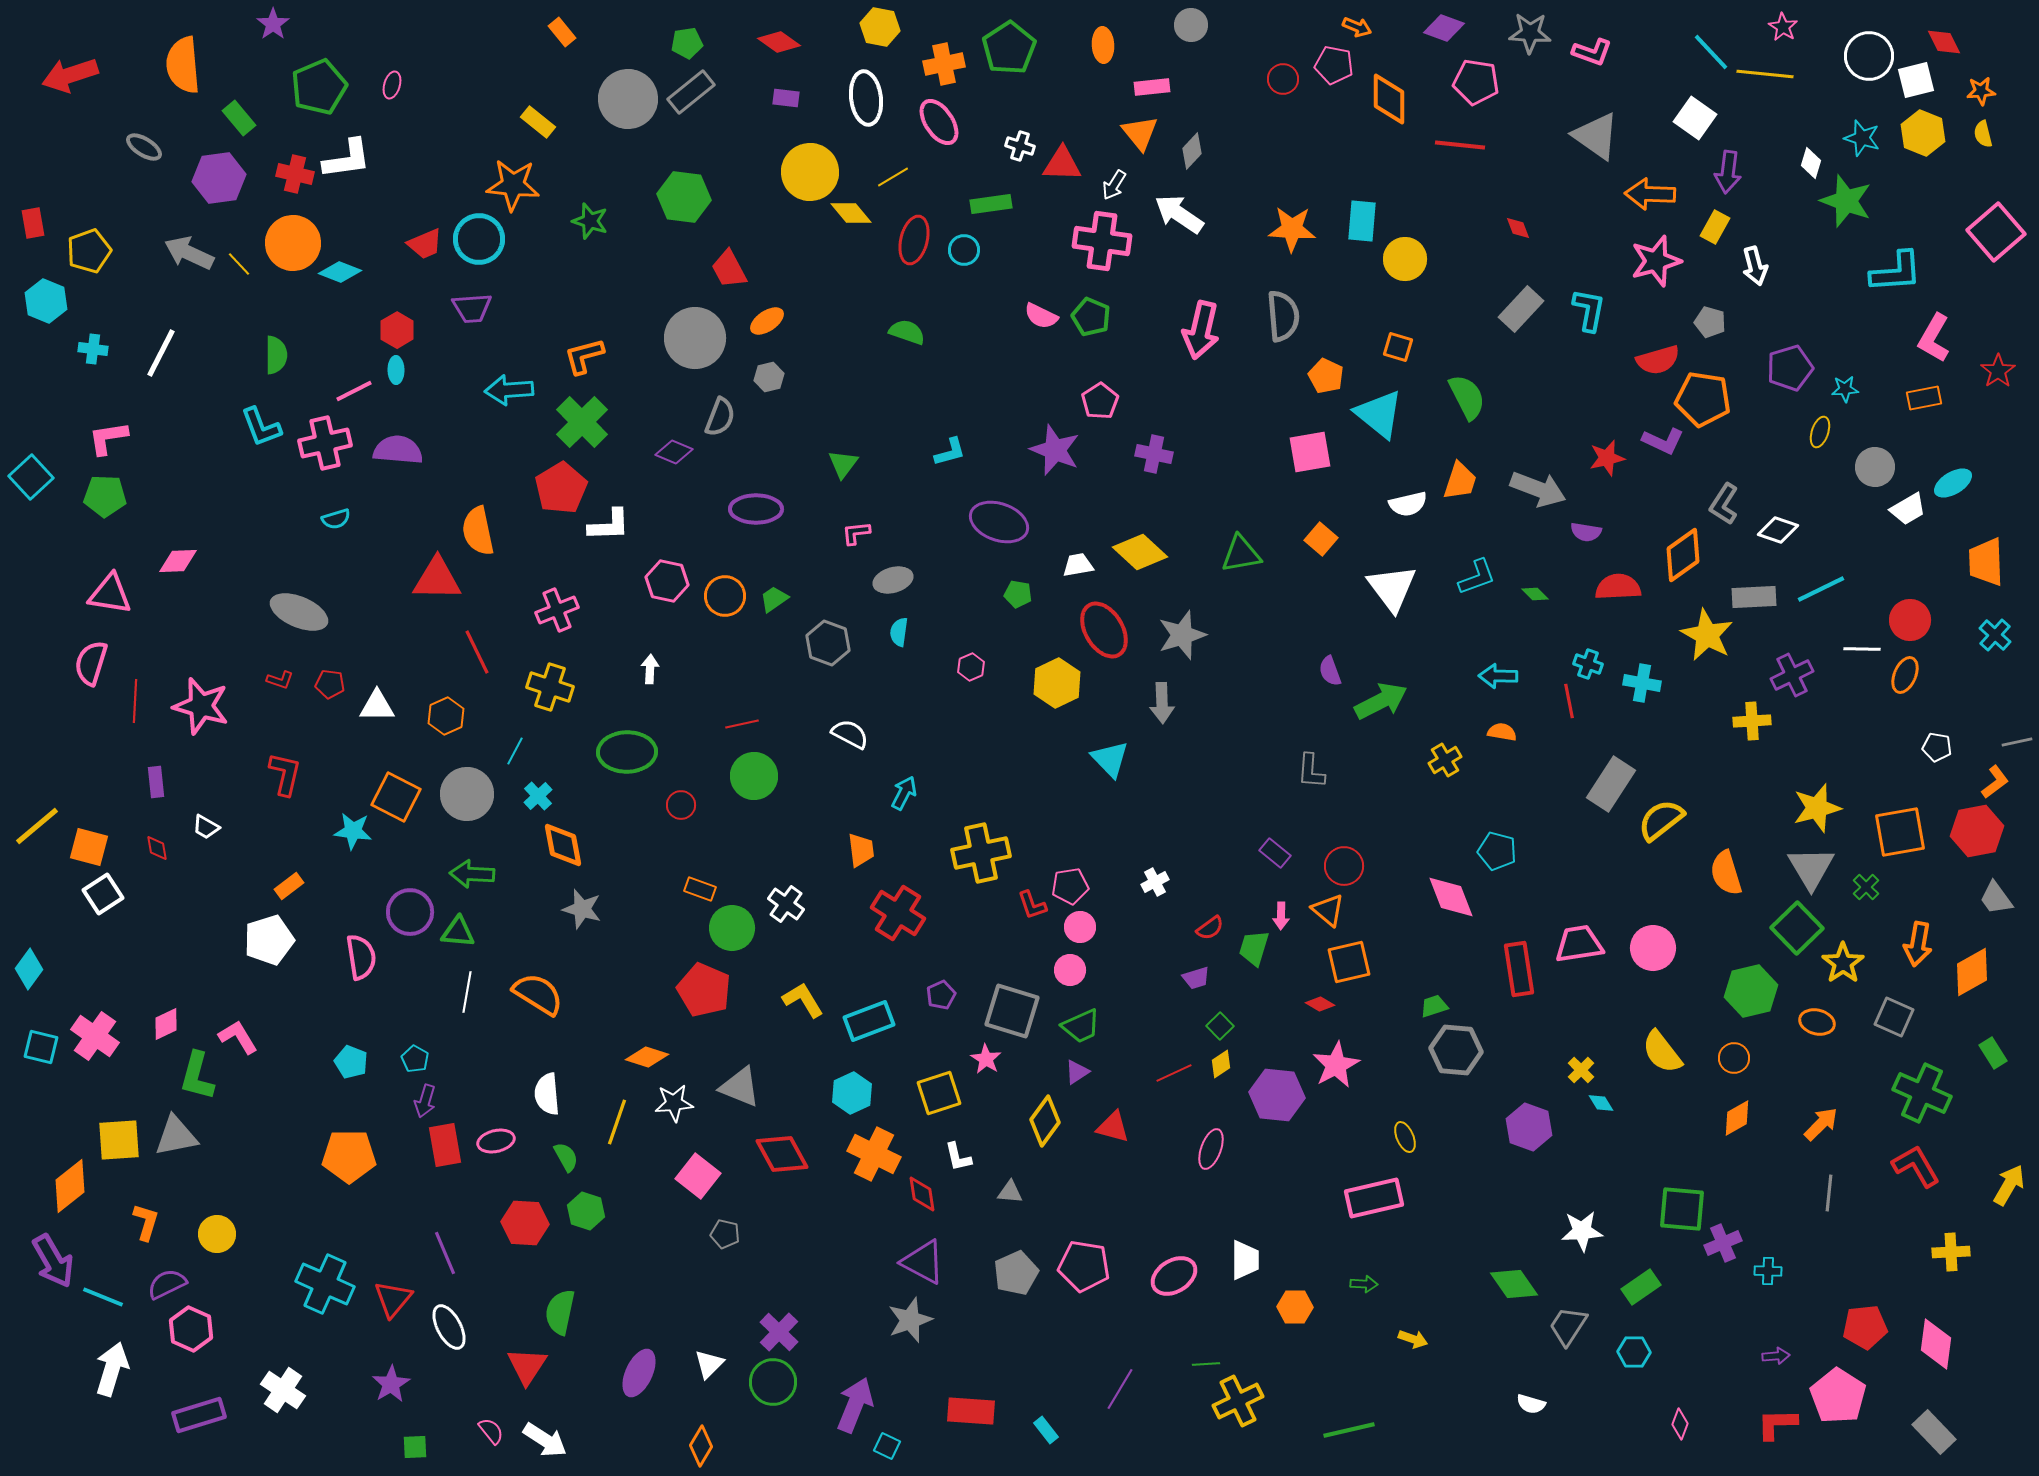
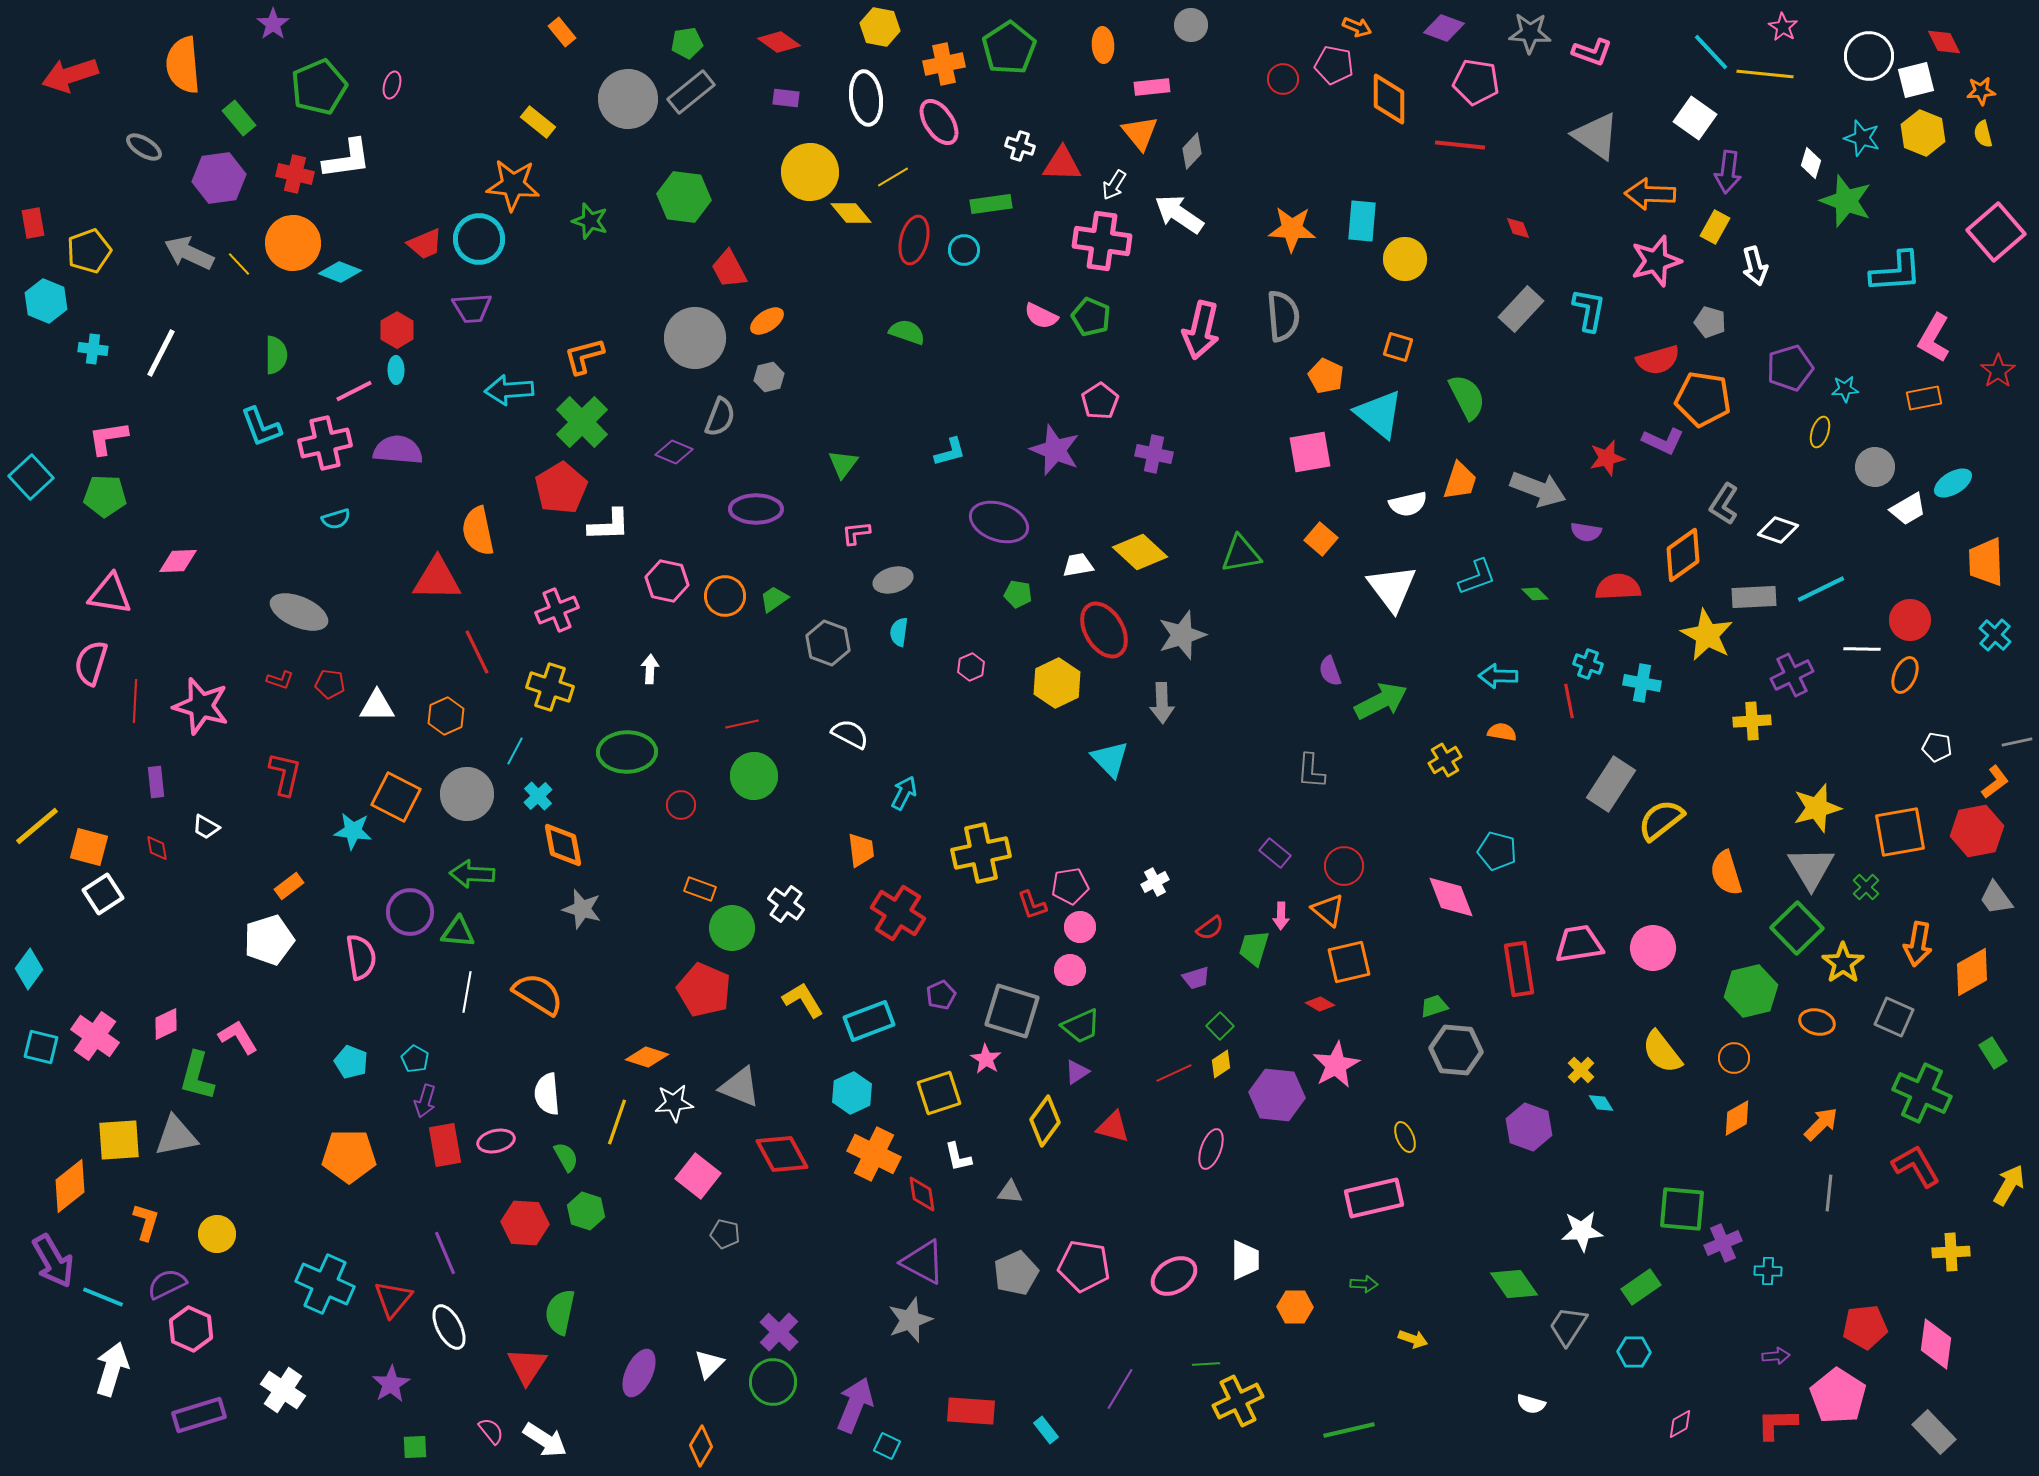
pink diamond at (1680, 1424): rotated 40 degrees clockwise
